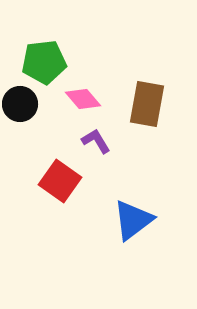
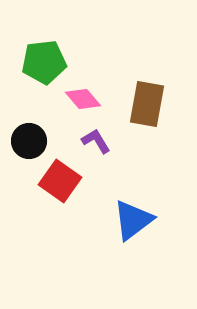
black circle: moved 9 px right, 37 px down
